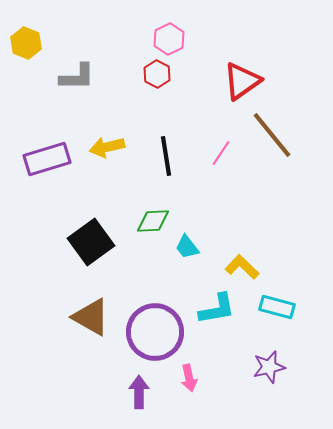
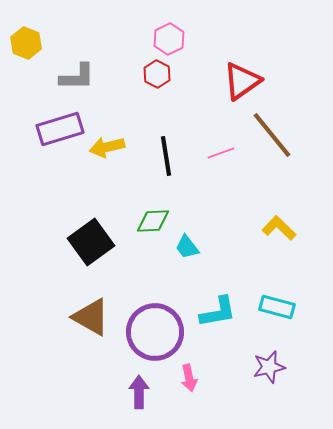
pink line: rotated 36 degrees clockwise
purple rectangle: moved 13 px right, 30 px up
yellow L-shape: moved 37 px right, 39 px up
cyan L-shape: moved 1 px right, 3 px down
